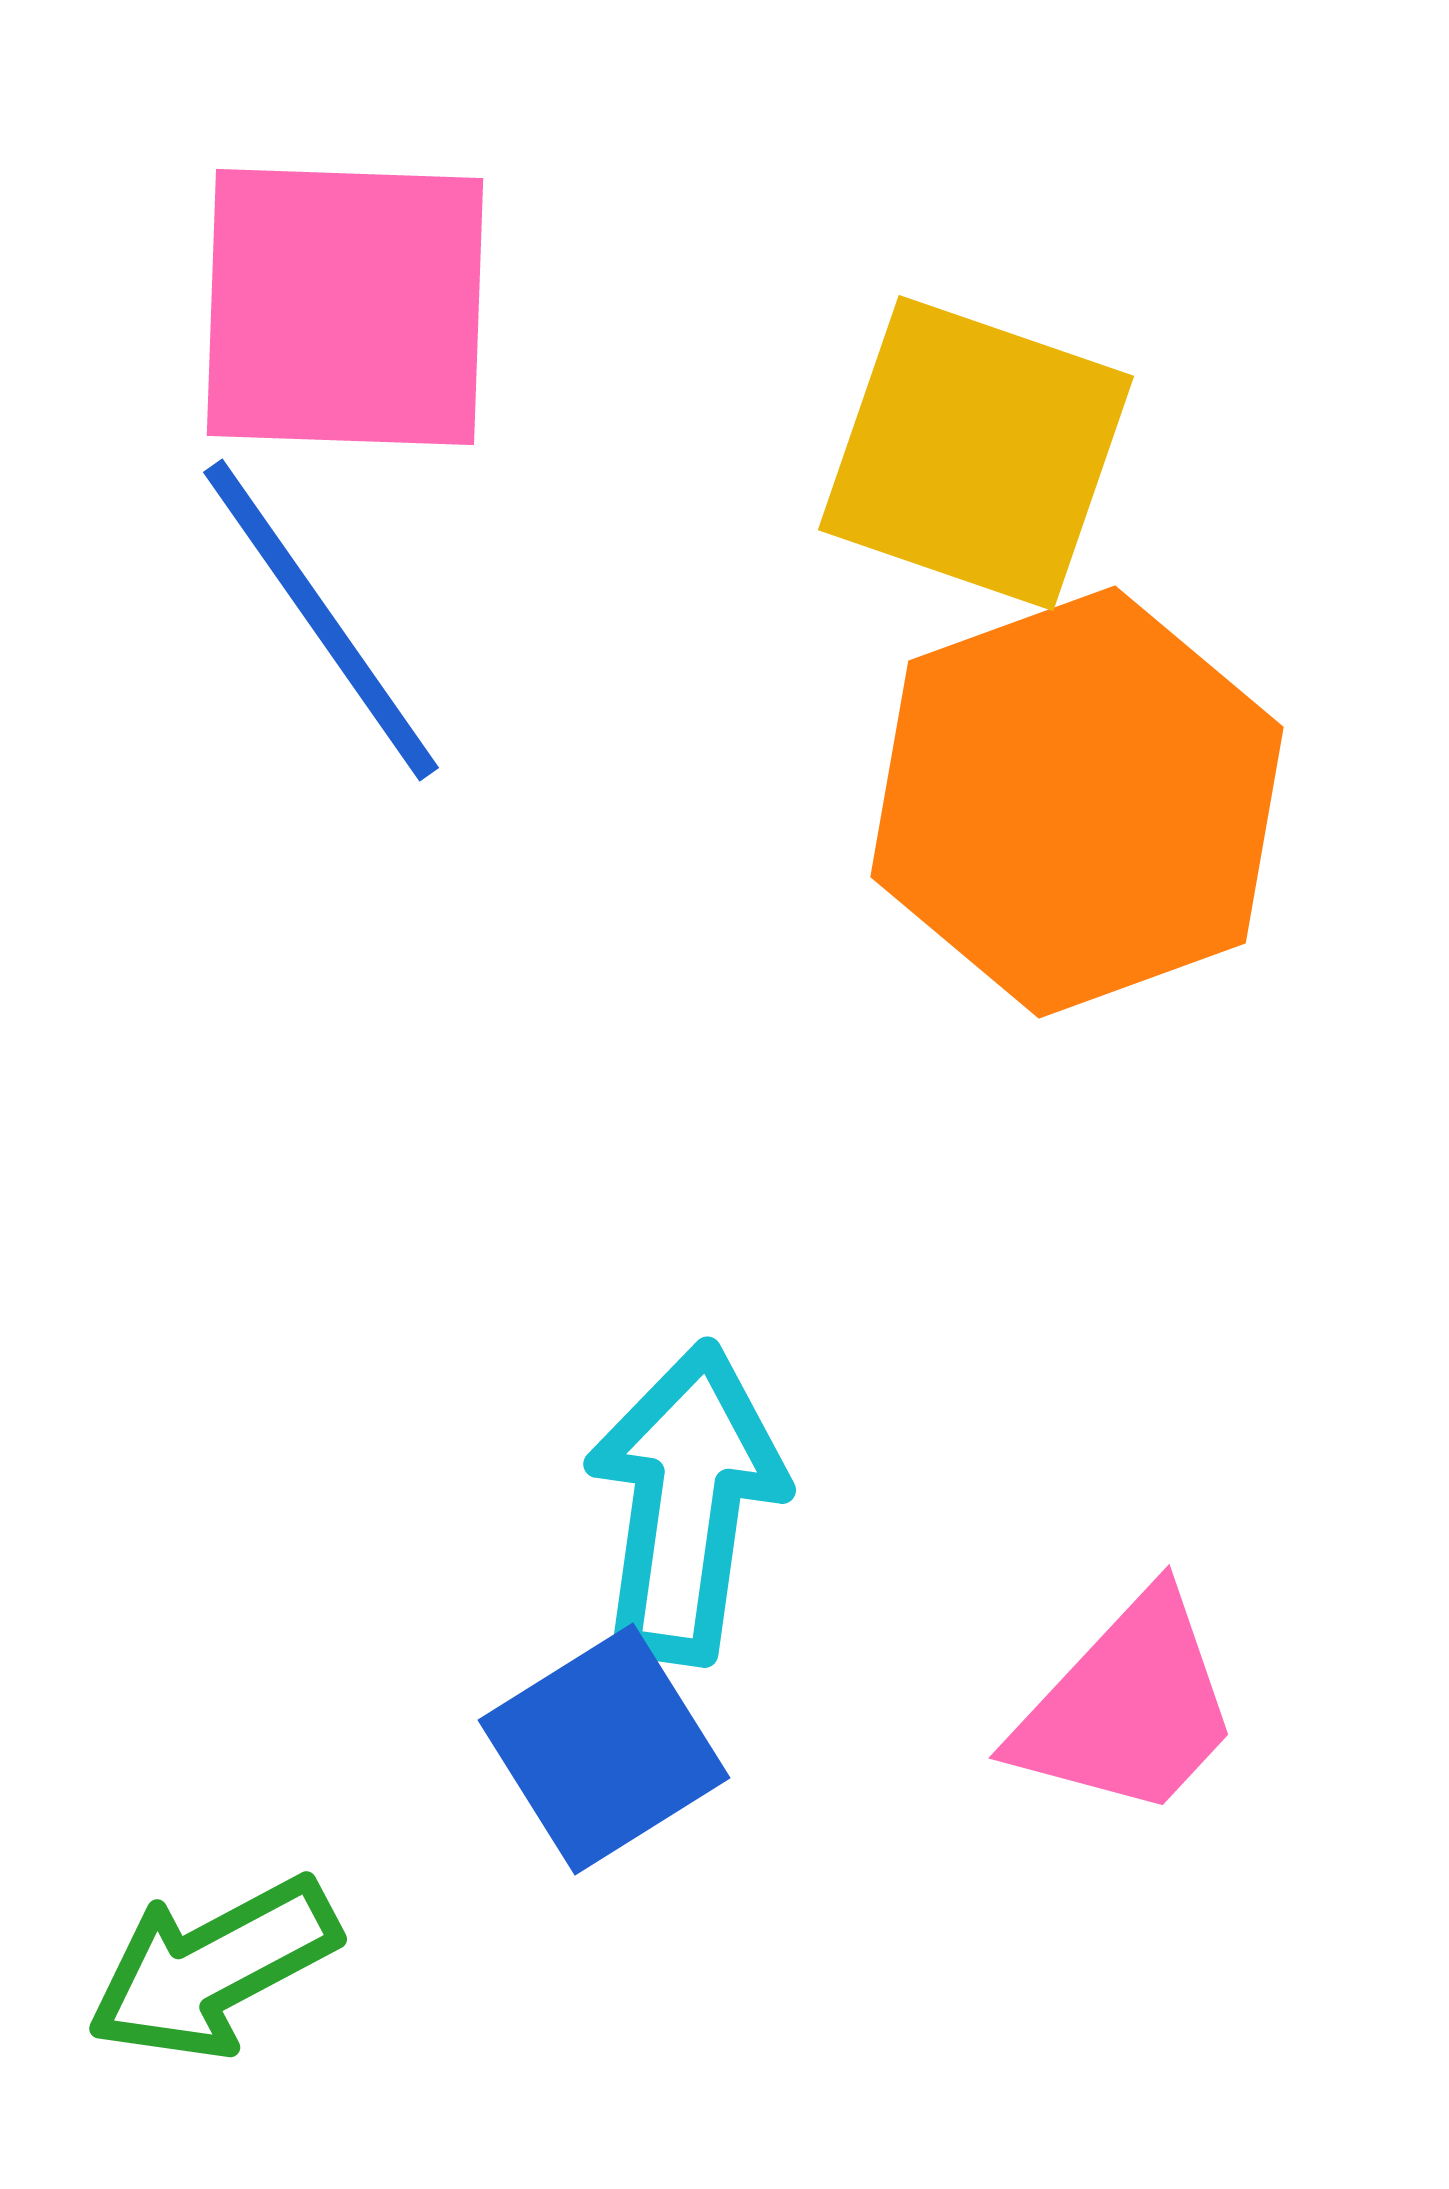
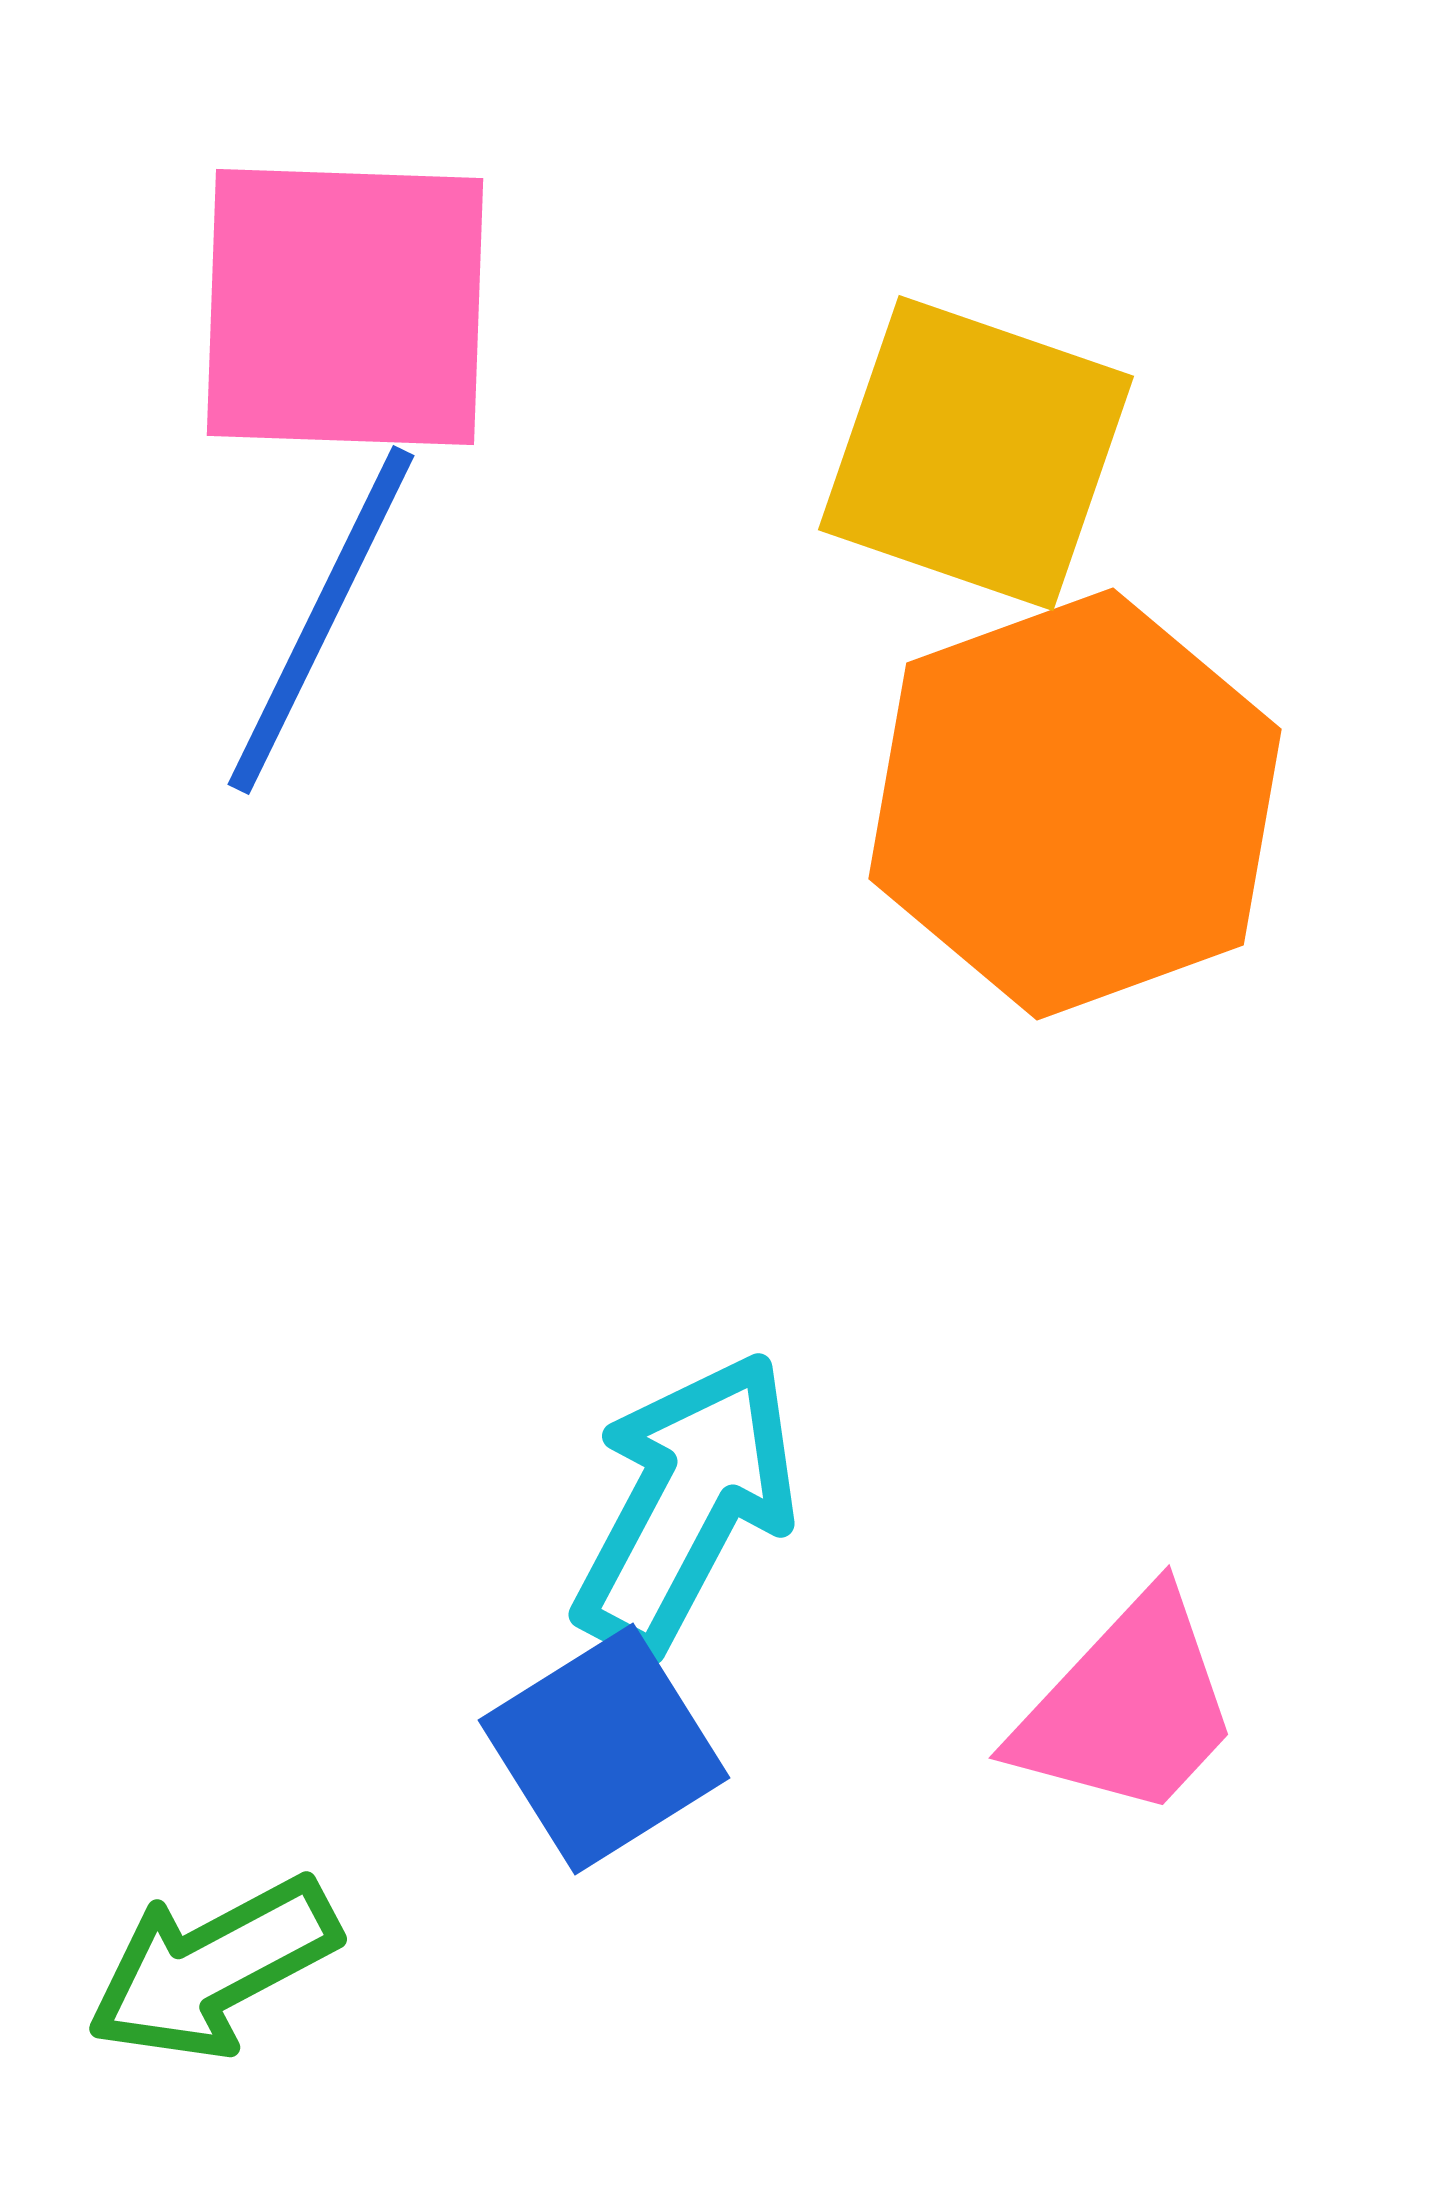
blue line: rotated 61 degrees clockwise
orange hexagon: moved 2 px left, 2 px down
cyan arrow: rotated 20 degrees clockwise
